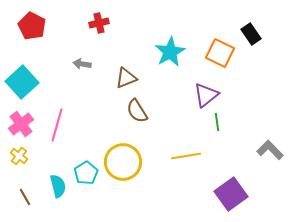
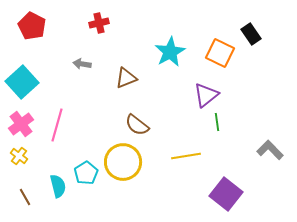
brown semicircle: moved 14 px down; rotated 20 degrees counterclockwise
purple square: moved 5 px left; rotated 16 degrees counterclockwise
